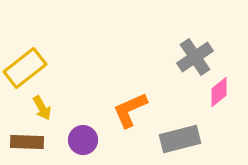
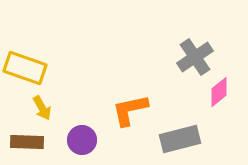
yellow rectangle: rotated 57 degrees clockwise
orange L-shape: rotated 12 degrees clockwise
purple circle: moved 1 px left
